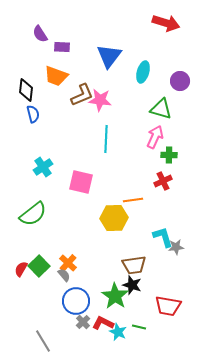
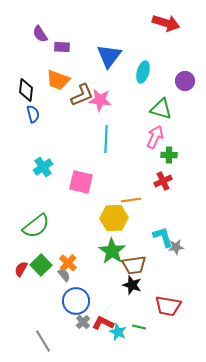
orange trapezoid: moved 2 px right, 4 px down
purple circle: moved 5 px right
orange line: moved 2 px left
green semicircle: moved 3 px right, 12 px down
green square: moved 2 px right, 1 px up
green star: moved 3 px left, 45 px up
